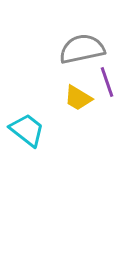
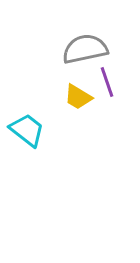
gray semicircle: moved 3 px right
yellow trapezoid: moved 1 px up
